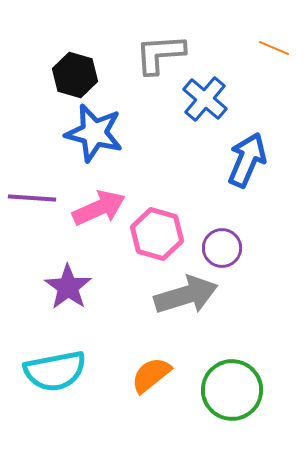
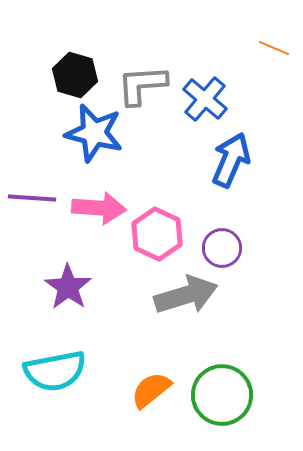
gray L-shape: moved 18 px left, 31 px down
blue arrow: moved 16 px left
pink arrow: rotated 28 degrees clockwise
pink hexagon: rotated 9 degrees clockwise
orange semicircle: moved 15 px down
green circle: moved 10 px left, 5 px down
